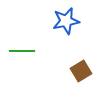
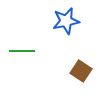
brown square: rotated 25 degrees counterclockwise
